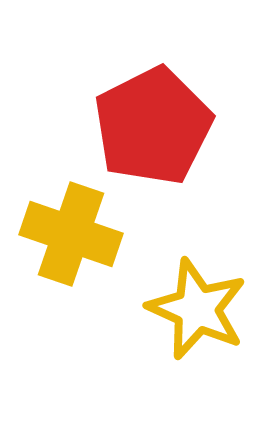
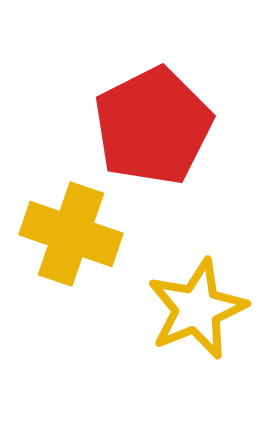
yellow star: rotated 26 degrees clockwise
